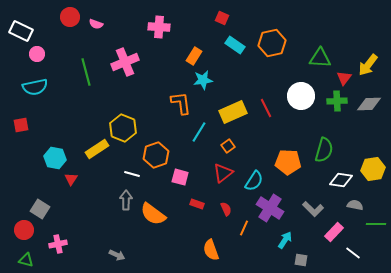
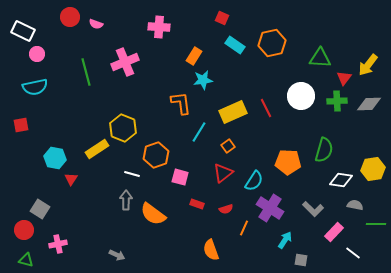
white rectangle at (21, 31): moved 2 px right
red semicircle at (226, 209): rotated 96 degrees clockwise
